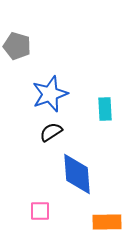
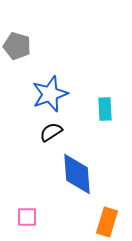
pink square: moved 13 px left, 6 px down
orange rectangle: rotated 72 degrees counterclockwise
